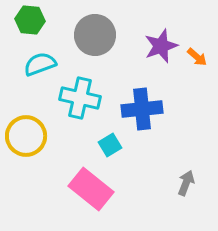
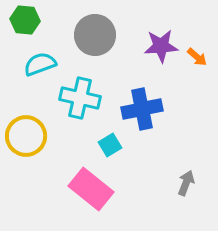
green hexagon: moved 5 px left
purple star: rotated 16 degrees clockwise
blue cross: rotated 6 degrees counterclockwise
